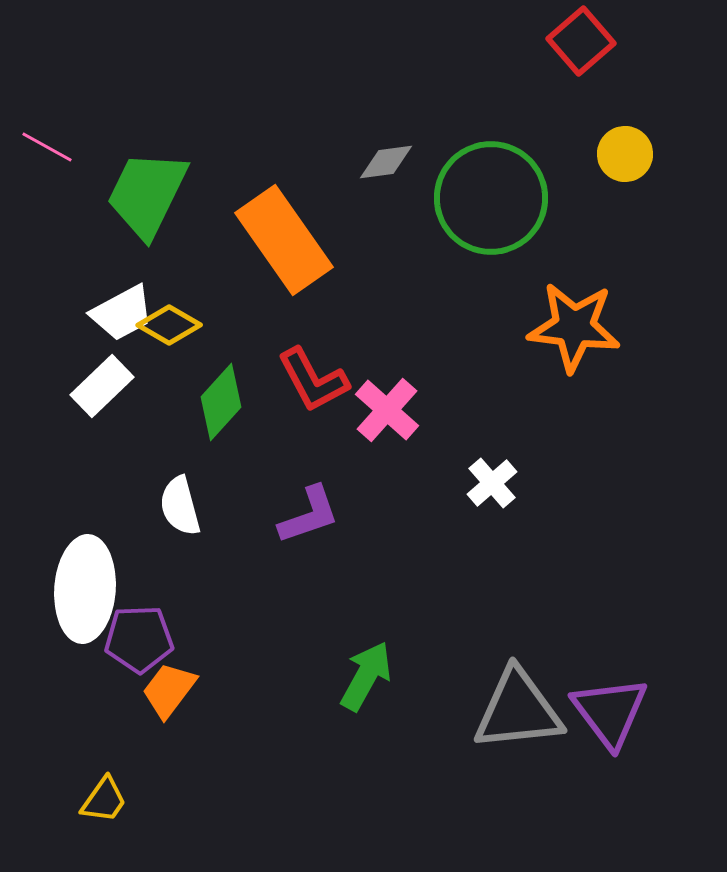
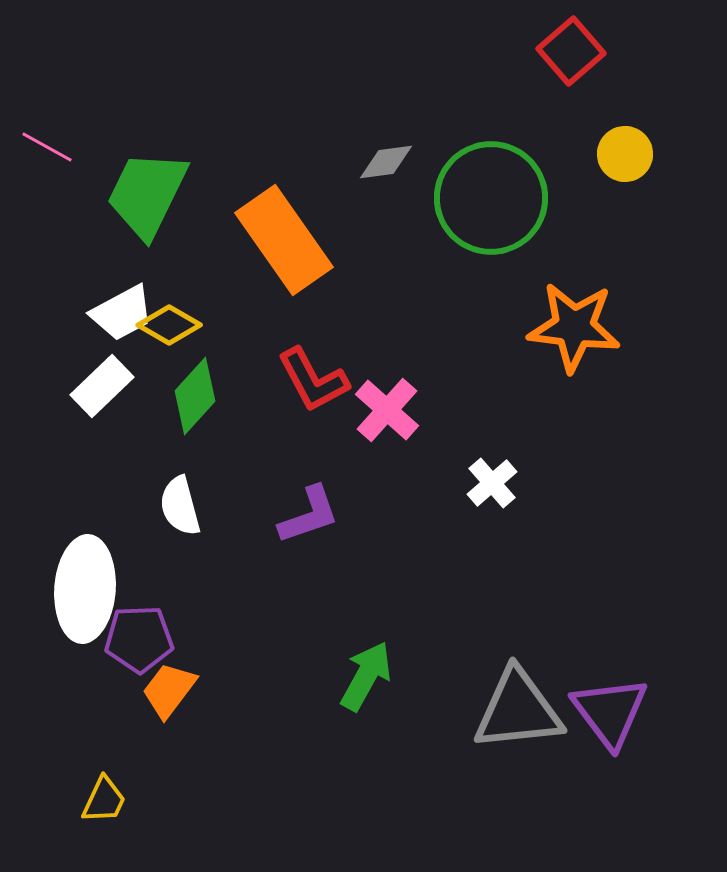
red square: moved 10 px left, 10 px down
green diamond: moved 26 px left, 6 px up
yellow trapezoid: rotated 10 degrees counterclockwise
